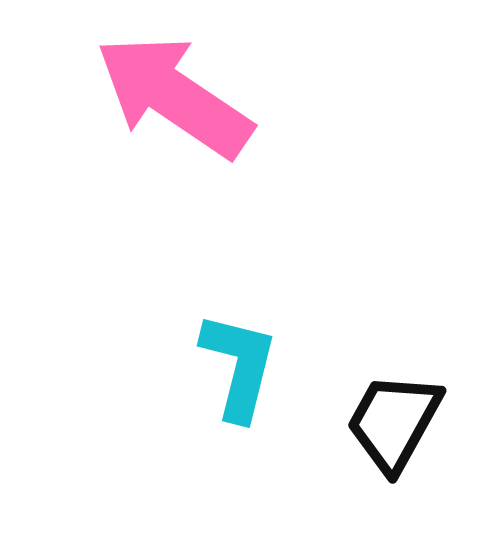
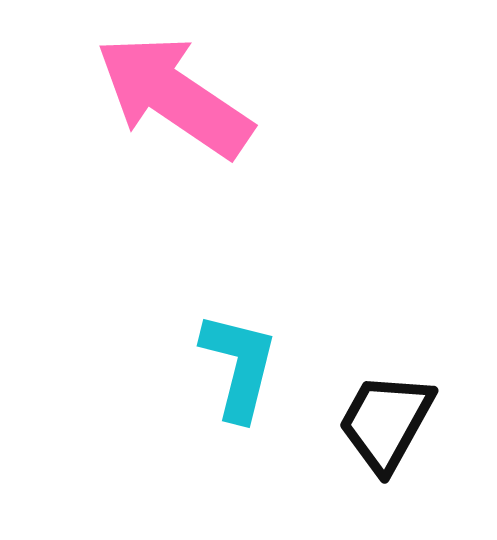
black trapezoid: moved 8 px left
